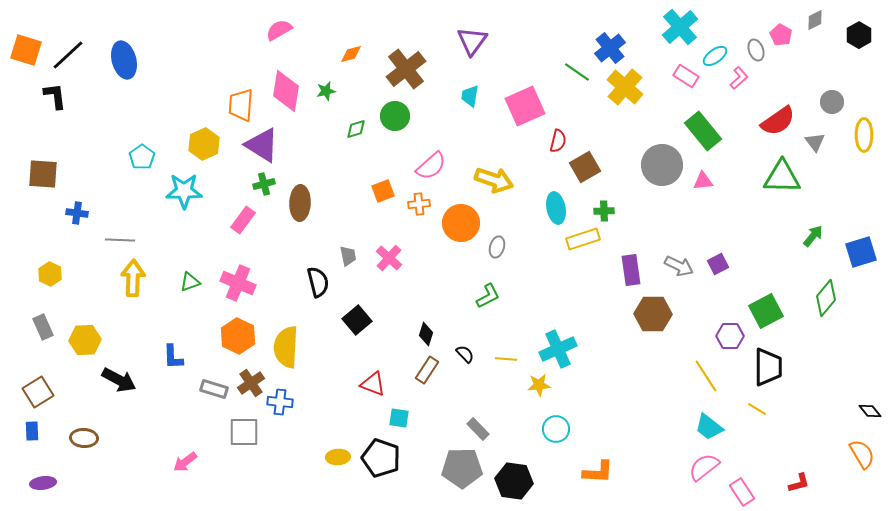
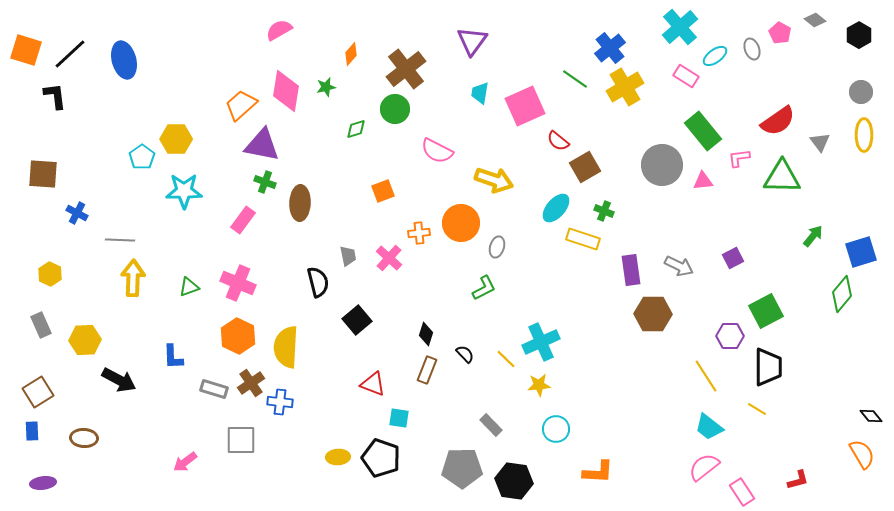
gray diamond at (815, 20): rotated 65 degrees clockwise
pink pentagon at (781, 35): moved 1 px left, 2 px up
gray ellipse at (756, 50): moved 4 px left, 1 px up
orange diamond at (351, 54): rotated 35 degrees counterclockwise
black line at (68, 55): moved 2 px right, 1 px up
green line at (577, 72): moved 2 px left, 7 px down
pink L-shape at (739, 78): moved 80 px down; rotated 145 degrees counterclockwise
yellow cross at (625, 87): rotated 18 degrees clockwise
green star at (326, 91): moved 4 px up
cyan trapezoid at (470, 96): moved 10 px right, 3 px up
gray circle at (832, 102): moved 29 px right, 10 px up
orange trapezoid at (241, 105): rotated 44 degrees clockwise
green circle at (395, 116): moved 7 px up
red semicircle at (558, 141): rotated 115 degrees clockwise
gray triangle at (815, 142): moved 5 px right
yellow hexagon at (204, 144): moved 28 px left, 5 px up; rotated 24 degrees clockwise
purple triangle at (262, 145): rotated 21 degrees counterclockwise
pink semicircle at (431, 166): moved 6 px right, 15 px up; rotated 68 degrees clockwise
green cross at (264, 184): moved 1 px right, 2 px up; rotated 35 degrees clockwise
orange cross at (419, 204): moved 29 px down
cyan ellipse at (556, 208): rotated 52 degrees clockwise
green cross at (604, 211): rotated 24 degrees clockwise
blue cross at (77, 213): rotated 20 degrees clockwise
yellow rectangle at (583, 239): rotated 36 degrees clockwise
purple square at (718, 264): moved 15 px right, 6 px up
green triangle at (190, 282): moved 1 px left, 5 px down
green L-shape at (488, 296): moved 4 px left, 8 px up
green diamond at (826, 298): moved 16 px right, 4 px up
gray rectangle at (43, 327): moved 2 px left, 2 px up
cyan cross at (558, 349): moved 17 px left, 7 px up
yellow line at (506, 359): rotated 40 degrees clockwise
brown rectangle at (427, 370): rotated 12 degrees counterclockwise
black diamond at (870, 411): moved 1 px right, 5 px down
gray rectangle at (478, 429): moved 13 px right, 4 px up
gray square at (244, 432): moved 3 px left, 8 px down
red L-shape at (799, 483): moved 1 px left, 3 px up
